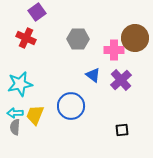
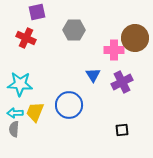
purple square: rotated 24 degrees clockwise
gray hexagon: moved 4 px left, 9 px up
blue triangle: rotated 21 degrees clockwise
purple cross: moved 1 px right, 2 px down; rotated 15 degrees clockwise
cyan star: rotated 15 degrees clockwise
blue circle: moved 2 px left, 1 px up
yellow trapezoid: moved 3 px up
gray semicircle: moved 1 px left, 2 px down
